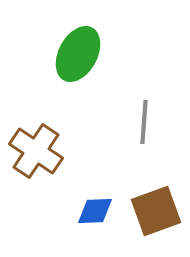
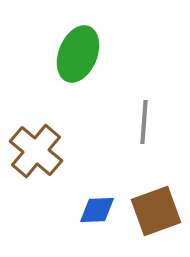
green ellipse: rotated 6 degrees counterclockwise
brown cross: rotated 6 degrees clockwise
blue diamond: moved 2 px right, 1 px up
